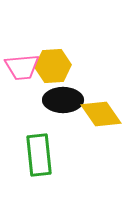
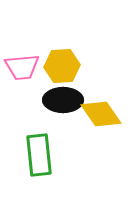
yellow hexagon: moved 9 px right
